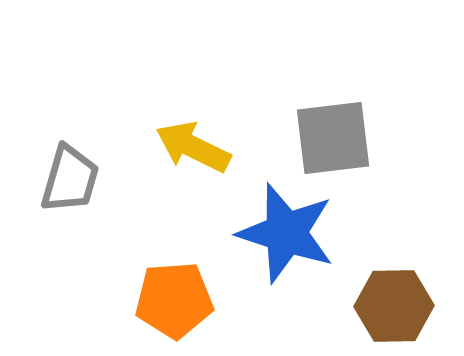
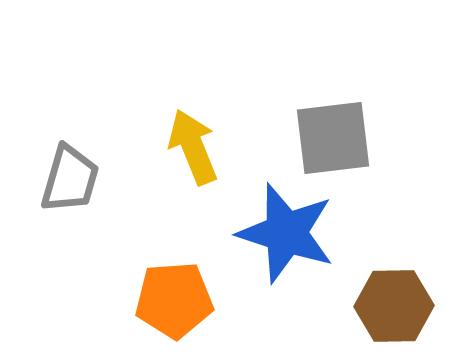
yellow arrow: rotated 42 degrees clockwise
